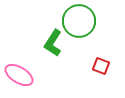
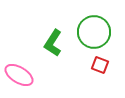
green circle: moved 15 px right, 11 px down
red square: moved 1 px left, 1 px up
